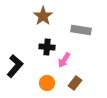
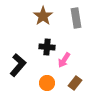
gray rectangle: moved 5 px left, 12 px up; rotated 72 degrees clockwise
black L-shape: moved 3 px right, 1 px up
